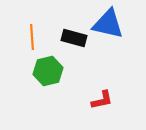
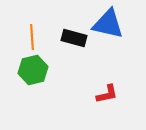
green hexagon: moved 15 px left, 1 px up
red L-shape: moved 5 px right, 6 px up
